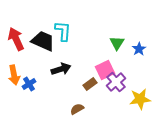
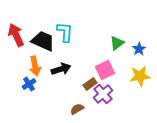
cyan L-shape: moved 2 px right, 1 px down
red arrow: moved 4 px up
green triangle: rotated 21 degrees clockwise
orange arrow: moved 21 px right, 9 px up
purple cross: moved 13 px left, 12 px down
yellow star: moved 23 px up
